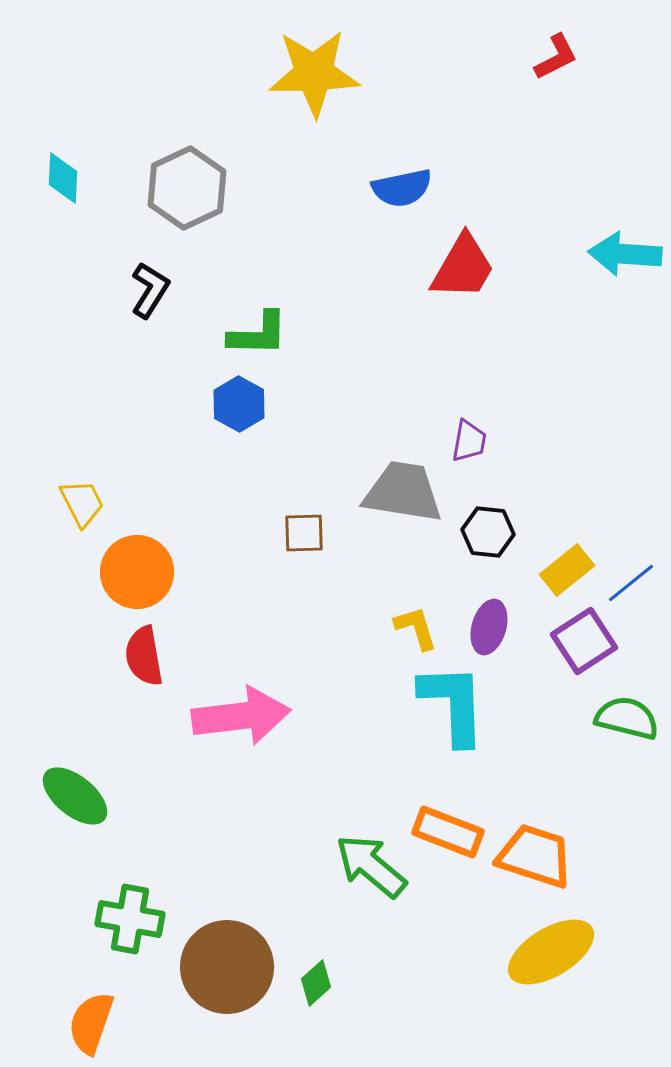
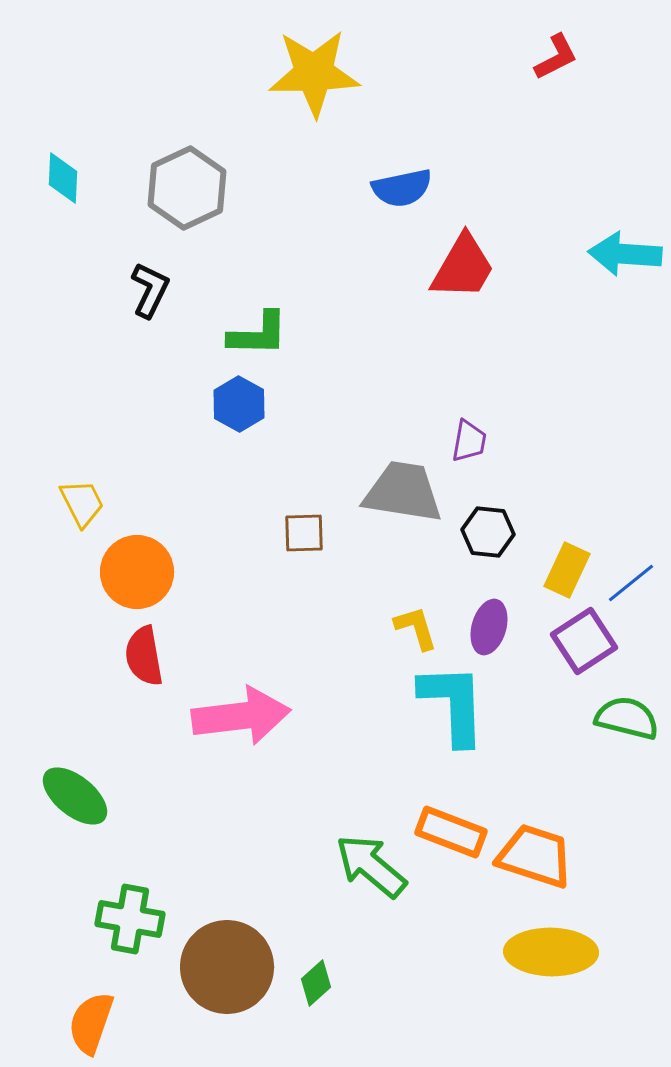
black L-shape: rotated 6 degrees counterclockwise
yellow rectangle: rotated 26 degrees counterclockwise
orange rectangle: moved 3 px right
yellow ellipse: rotated 32 degrees clockwise
